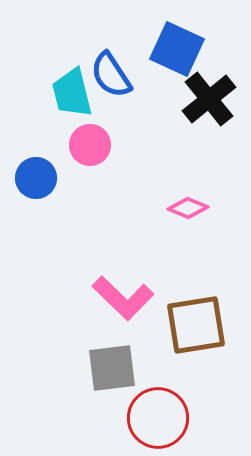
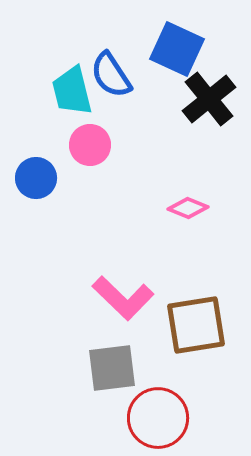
cyan trapezoid: moved 2 px up
